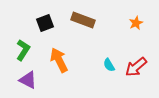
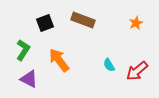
orange arrow: rotated 10 degrees counterclockwise
red arrow: moved 1 px right, 4 px down
purple triangle: moved 1 px right, 1 px up
